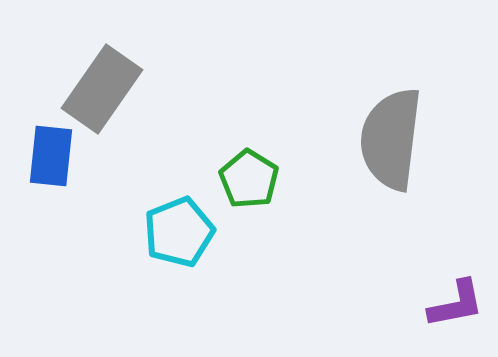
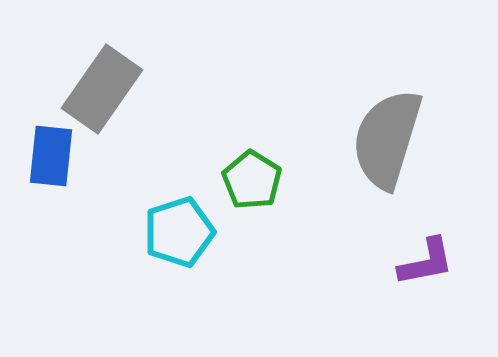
gray semicircle: moved 4 px left; rotated 10 degrees clockwise
green pentagon: moved 3 px right, 1 px down
cyan pentagon: rotated 4 degrees clockwise
purple L-shape: moved 30 px left, 42 px up
